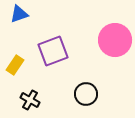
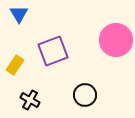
blue triangle: rotated 42 degrees counterclockwise
pink circle: moved 1 px right
black circle: moved 1 px left, 1 px down
